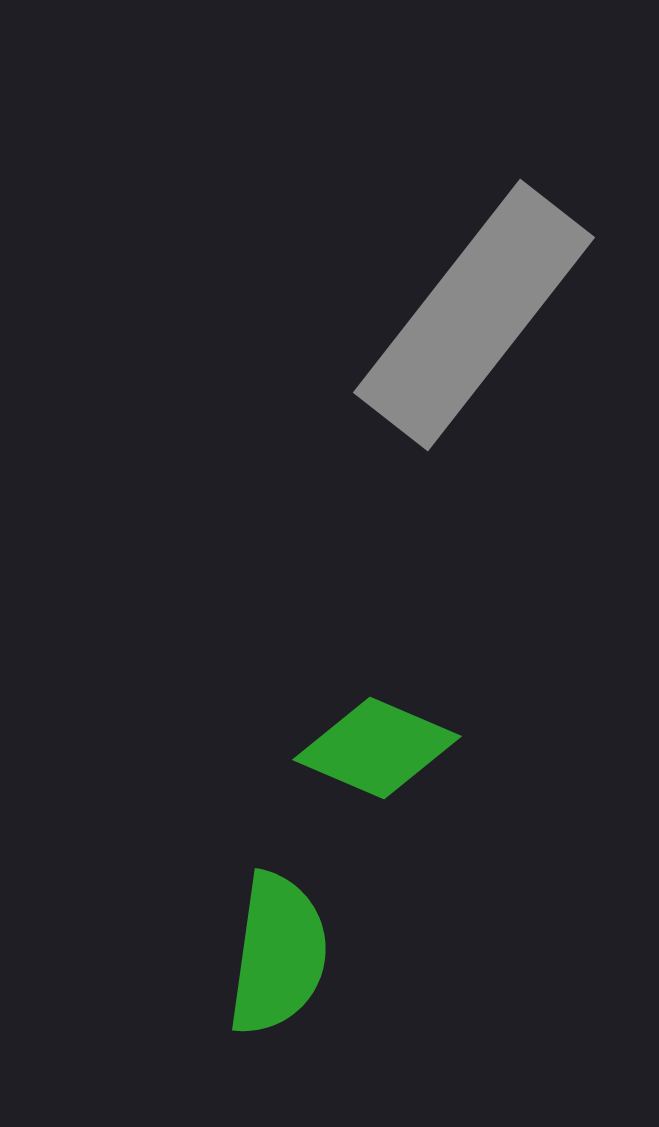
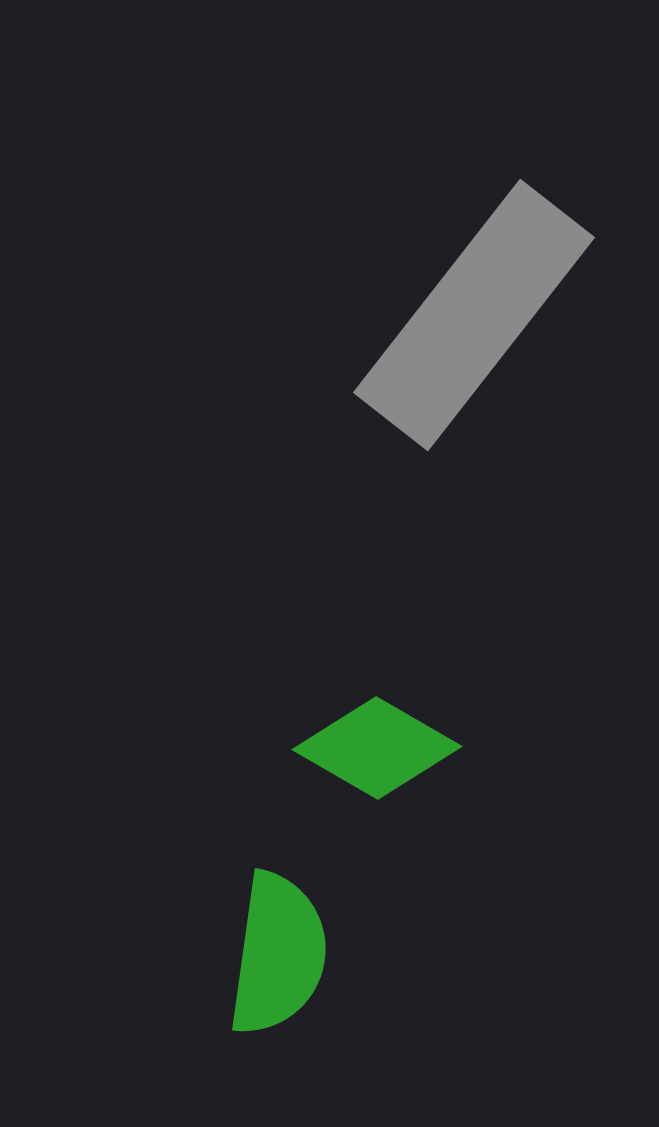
green diamond: rotated 7 degrees clockwise
